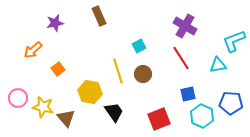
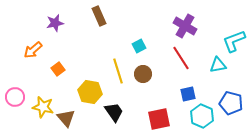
pink circle: moved 3 px left, 1 px up
blue pentagon: rotated 10 degrees clockwise
red square: rotated 10 degrees clockwise
